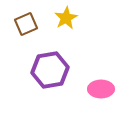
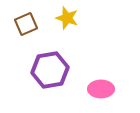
yellow star: moved 1 px right; rotated 25 degrees counterclockwise
